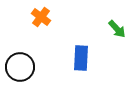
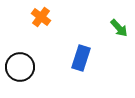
green arrow: moved 2 px right, 1 px up
blue rectangle: rotated 15 degrees clockwise
